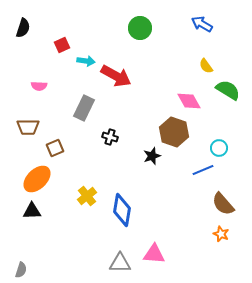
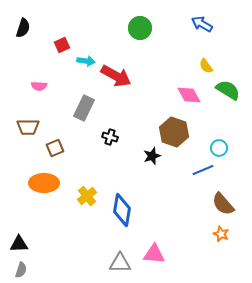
pink diamond: moved 6 px up
orange ellipse: moved 7 px right, 4 px down; rotated 44 degrees clockwise
black triangle: moved 13 px left, 33 px down
